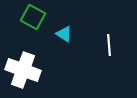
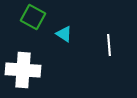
white cross: rotated 16 degrees counterclockwise
